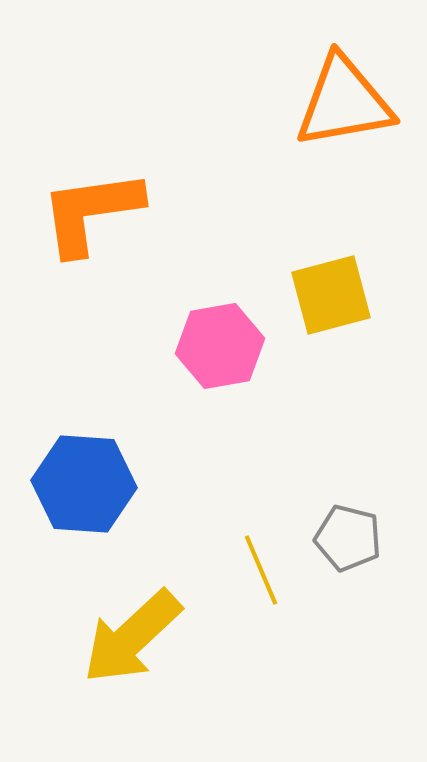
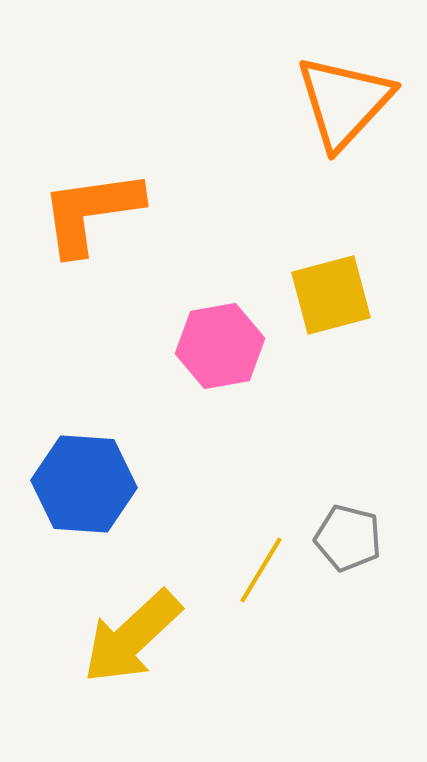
orange triangle: rotated 37 degrees counterclockwise
yellow line: rotated 54 degrees clockwise
